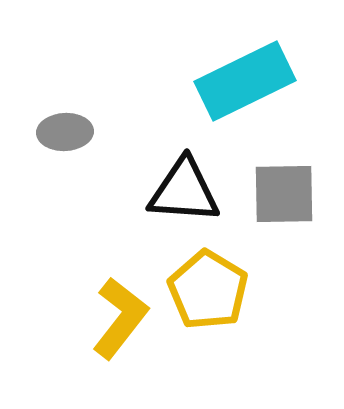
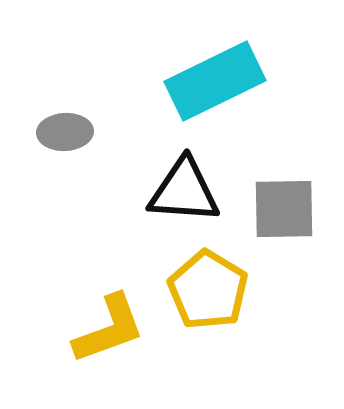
cyan rectangle: moved 30 px left
gray square: moved 15 px down
yellow L-shape: moved 11 px left, 11 px down; rotated 32 degrees clockwise
